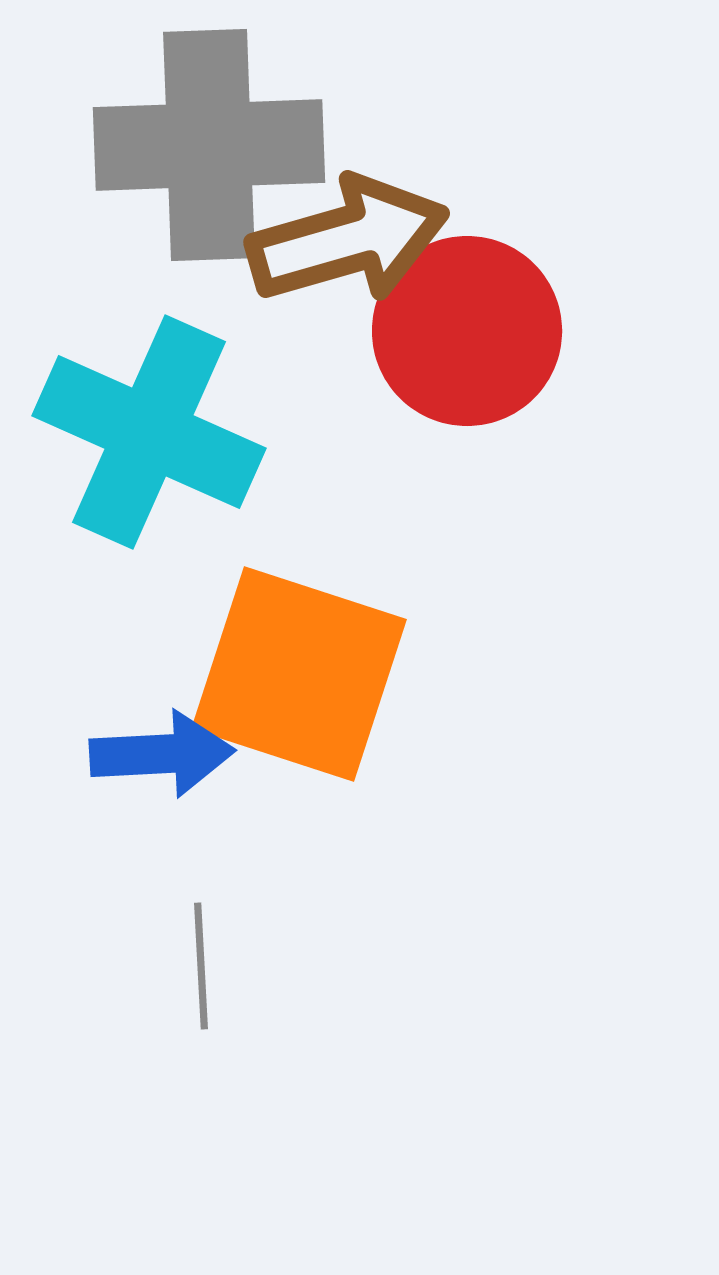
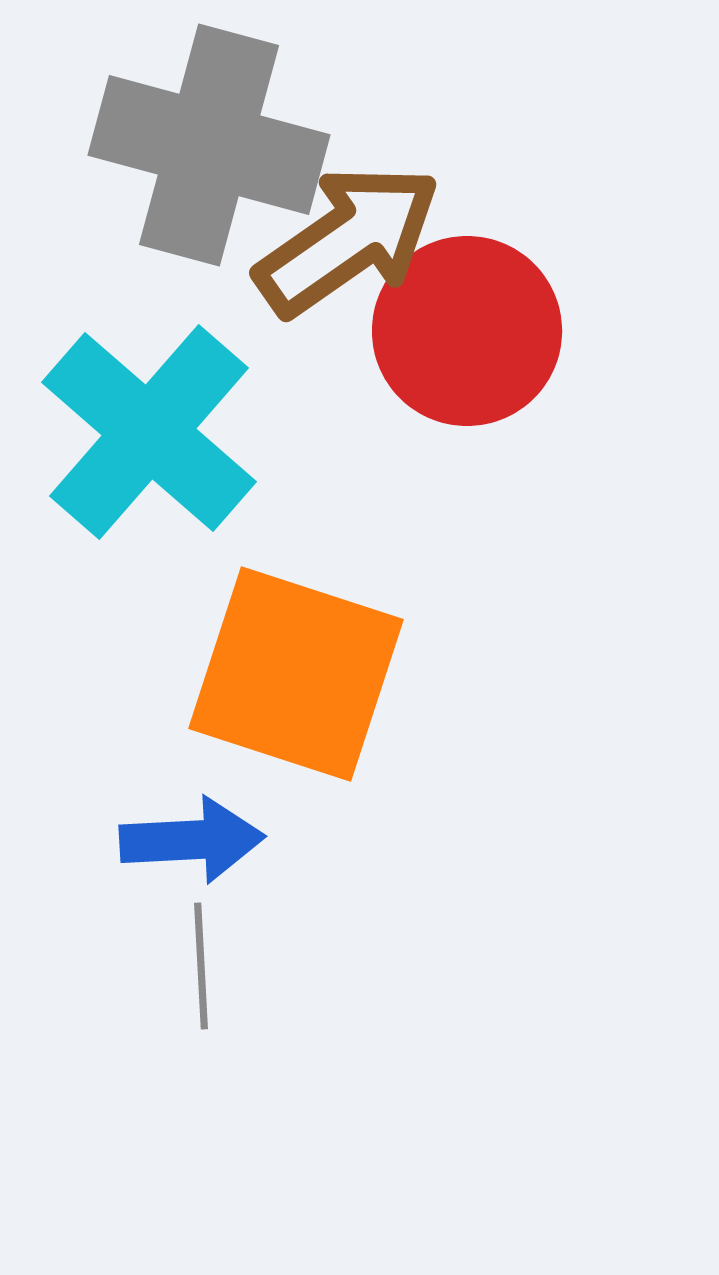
gray cross: rotated 17 degrees clockwise
brown arrow: rotated 19 degrees counterclockwise
cyan cross: rotated 17 degrees clockwise
orange square: moved 3 px left
blue arrow: moved 30 px right, 86 px down
